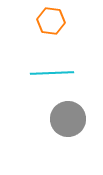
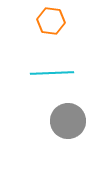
gray circle: moved 2 px down
